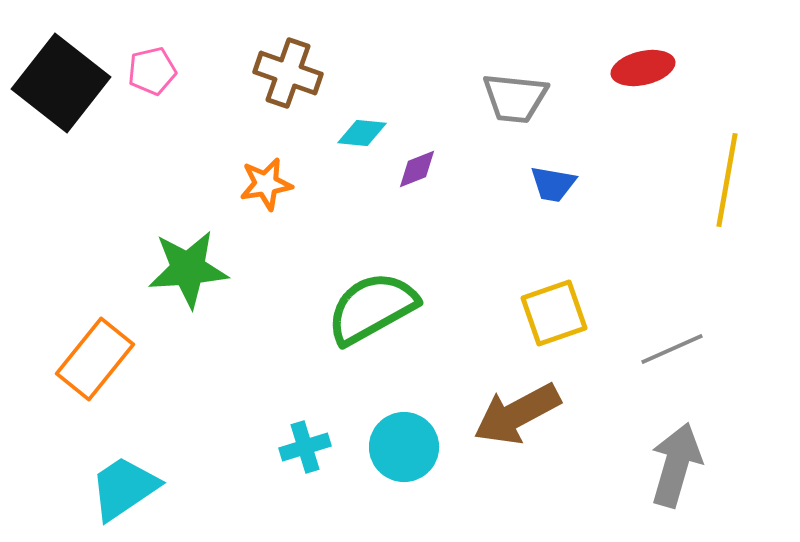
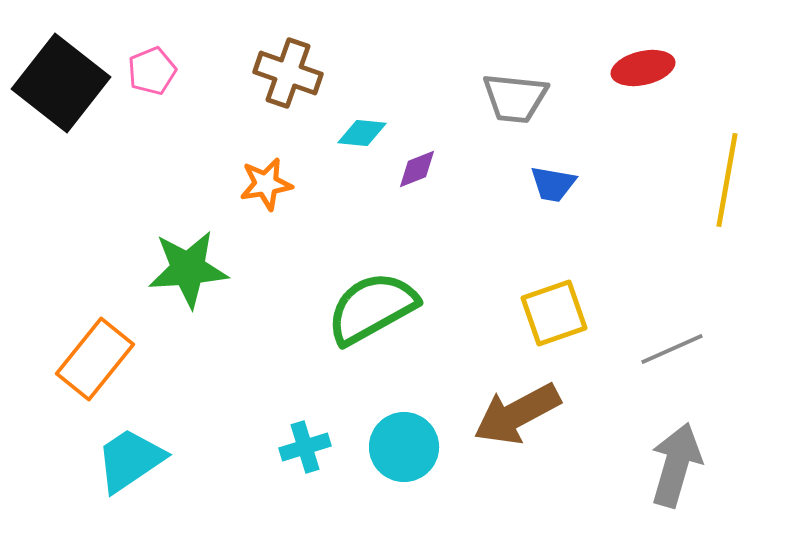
pink pentagon: rotated 9 degrees counterclockwise
cyan trapezoid: moved 6 px right, 28 px up
